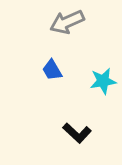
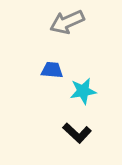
blue trapezoid: rotated 125 degrees clockwise
cyan star: moved 20 px left, 10 px down
